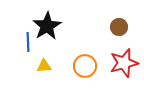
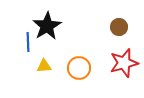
orange circle: moved 6 px left, 2 px down
